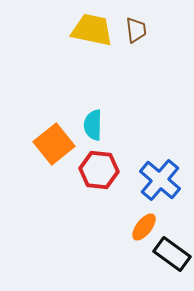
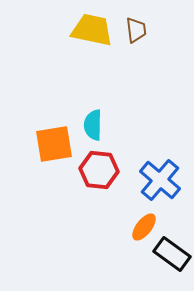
orange square: rotated 30 degrees clockwise
